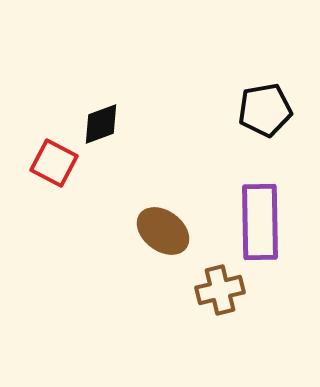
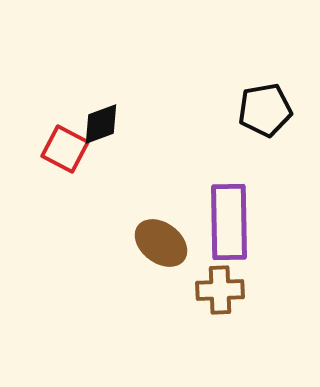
red square: moved 11 px right, 14 px up
purple rectangle: moved 31 px left
brown ellipse: moved 2 px left, 12 px down
brown cross: rotated 12 degrees clockwise
